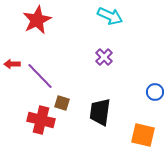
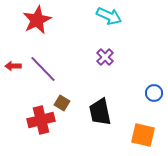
cyan arrow: moved 1 px left
purple cross: moved 1 px right
red arrow: moved 1 px right, 2 px down
purple line: moved 3 px right, 7 px up
blue circle: moved 1 px left, 1 px down
brown square: rotated 14 degrees clockwise
black trapezoid: rotated 20 degrees counterclockwise
red cross: rotated 28 degrees counterclockwise
